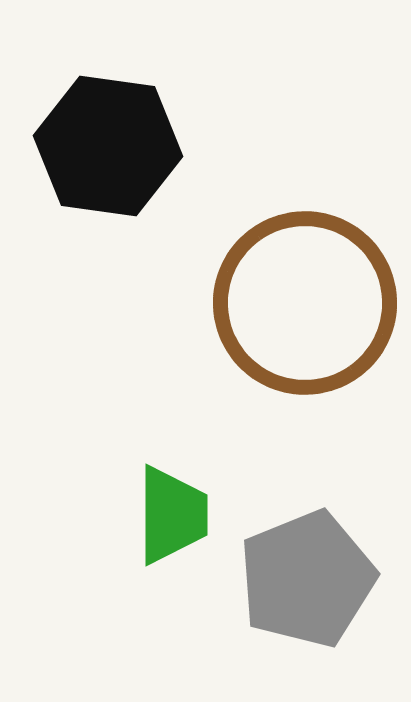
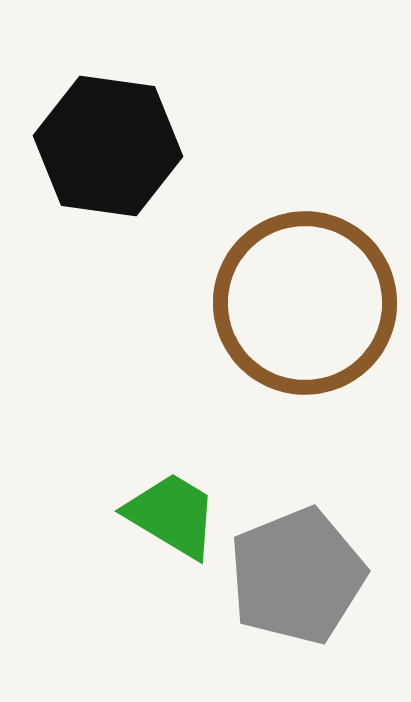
green trapezoid: rotated 59 degrees counterclockwise
gray pentagon: moved 10 px left, 3 px up
